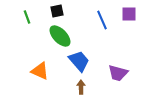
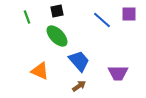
blue line: rotated 24 degrees counterclockwise
green ellipse: moved 3 px left
purple trapezoid: rotated 15 degrees counterclockwise
brown arrow: moved 2 px left, 1 px up; rotated 56 degrees clockwise
